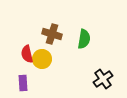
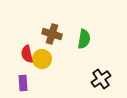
black cross: moved 2 px left
